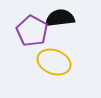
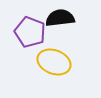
purple pentagon: moved 2 px left, 1 px down; rotated 8 degrees counterclockwise
